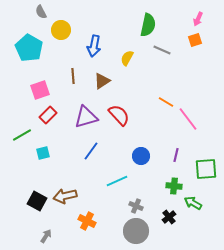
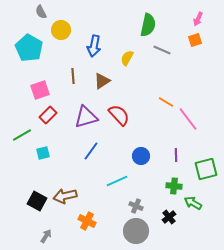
purple line: rotated 16 degrees counterclockwise
green square: rotated 10 degrees counterclockwise
